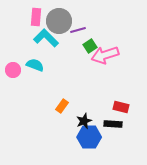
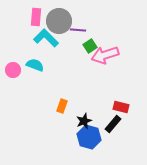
purple line: rotated 21 degrees clockwise
orange rectangle: rotated 16 degrees counterclockwise
black rectangle: rotated 54 degrees counterclockwise
blue hexagon: rotated 15 degrees clockwise
